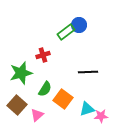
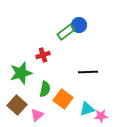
green semicircle: rotated 21 degrees counterclockwise
